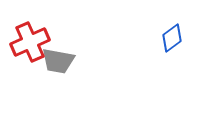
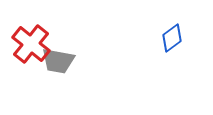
red cross: moved 1 px right, 2 px down; rotated 27 degrees counterclockwise
